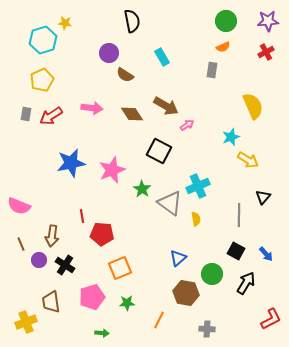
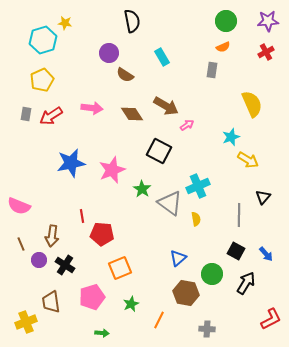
yellow semicircle at (253, 106): moved 1 px left, 2 px up
green star at (127, 303): moved 4 px right, 1 px down; rotated 21 degrees counterclockwise
